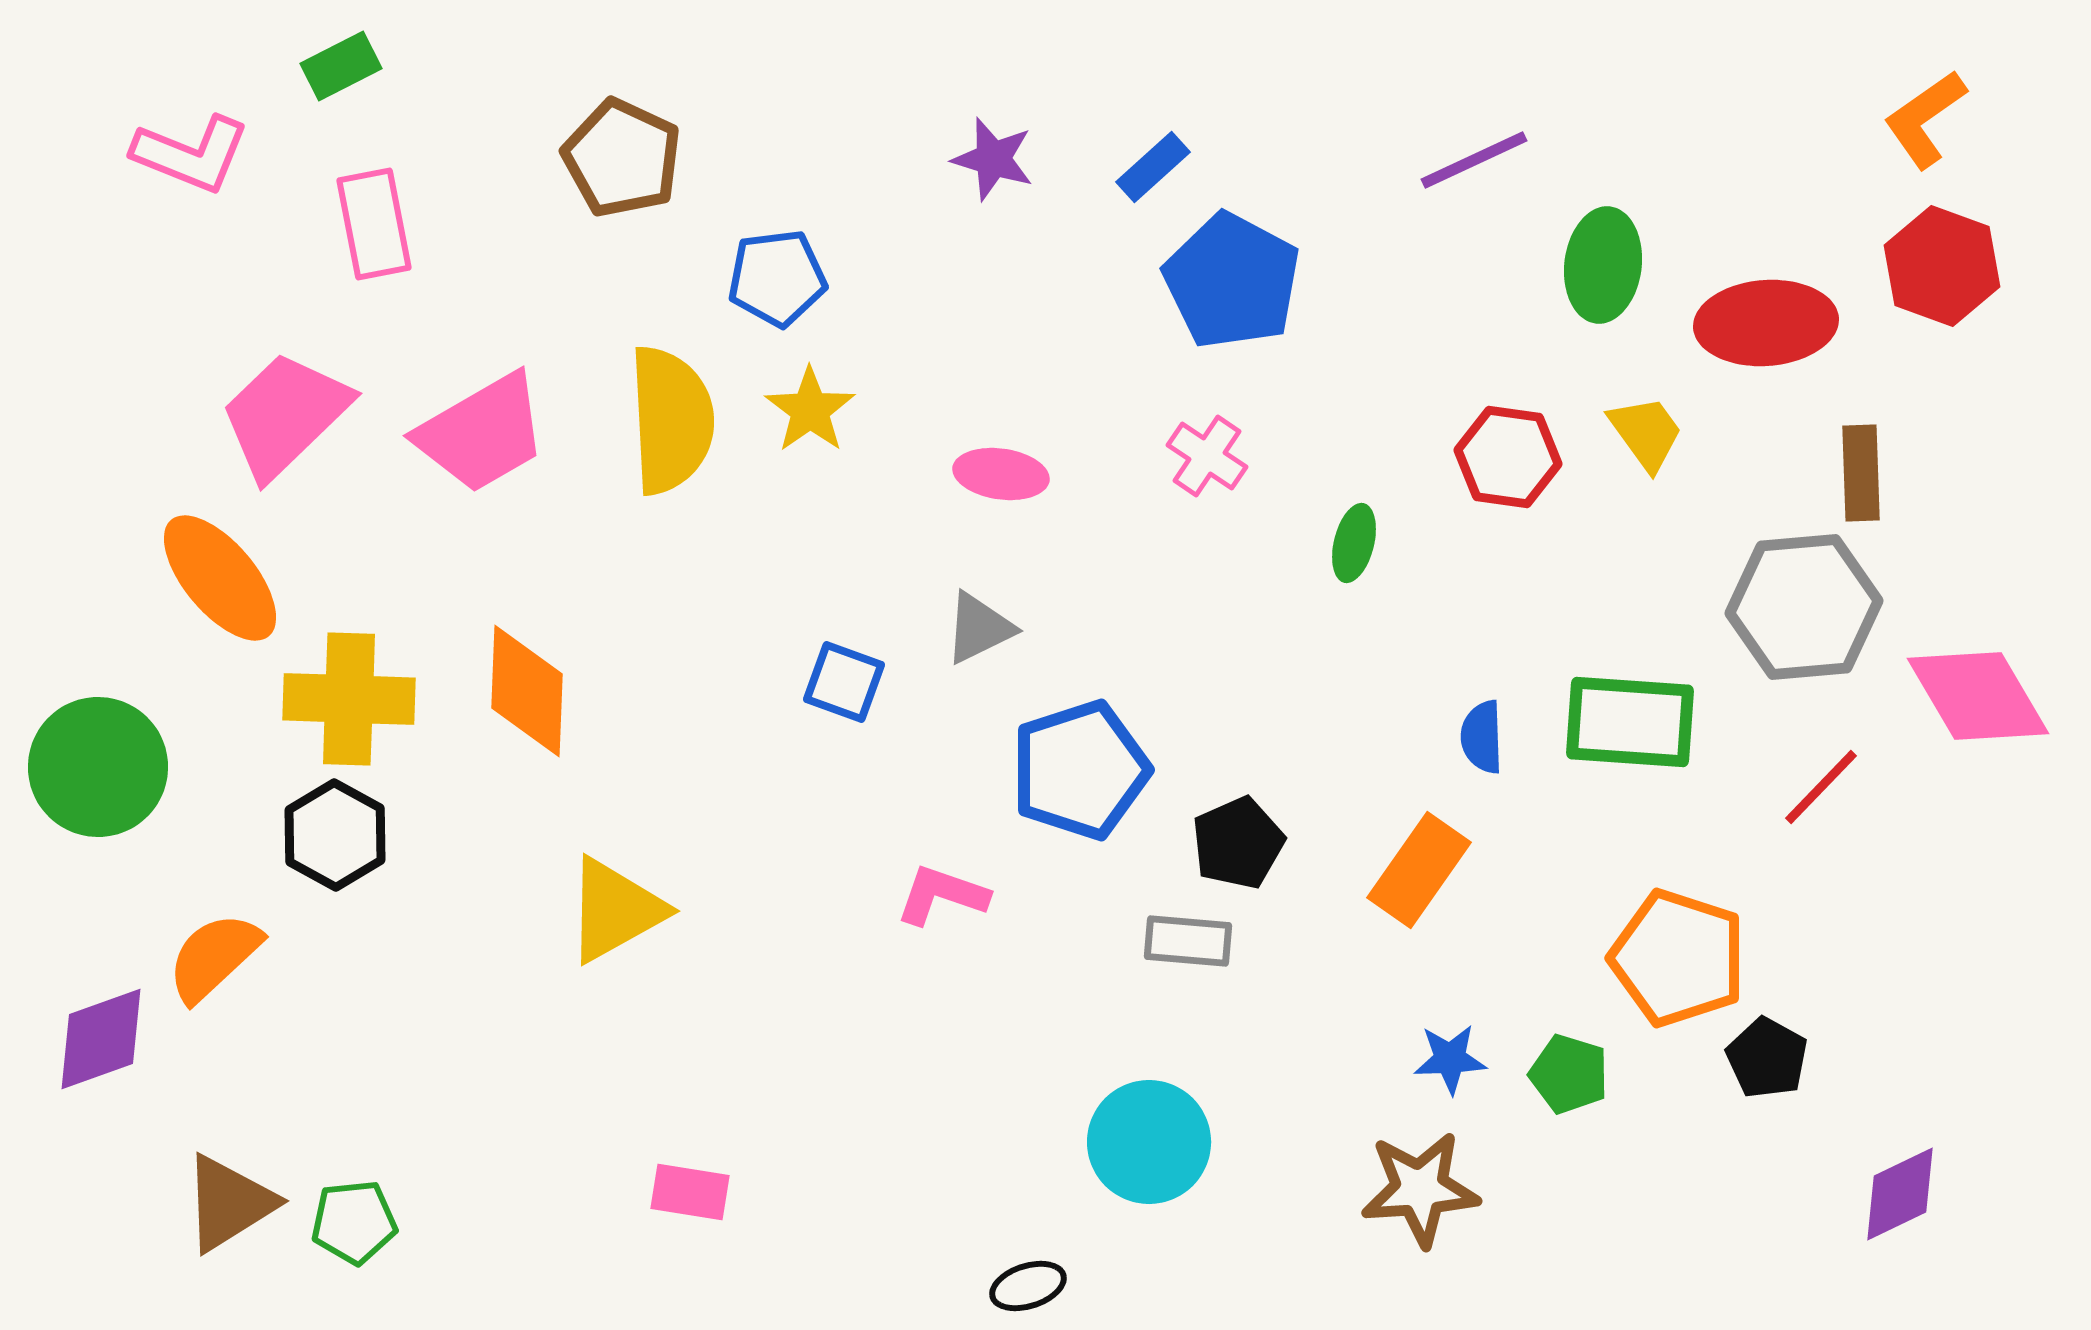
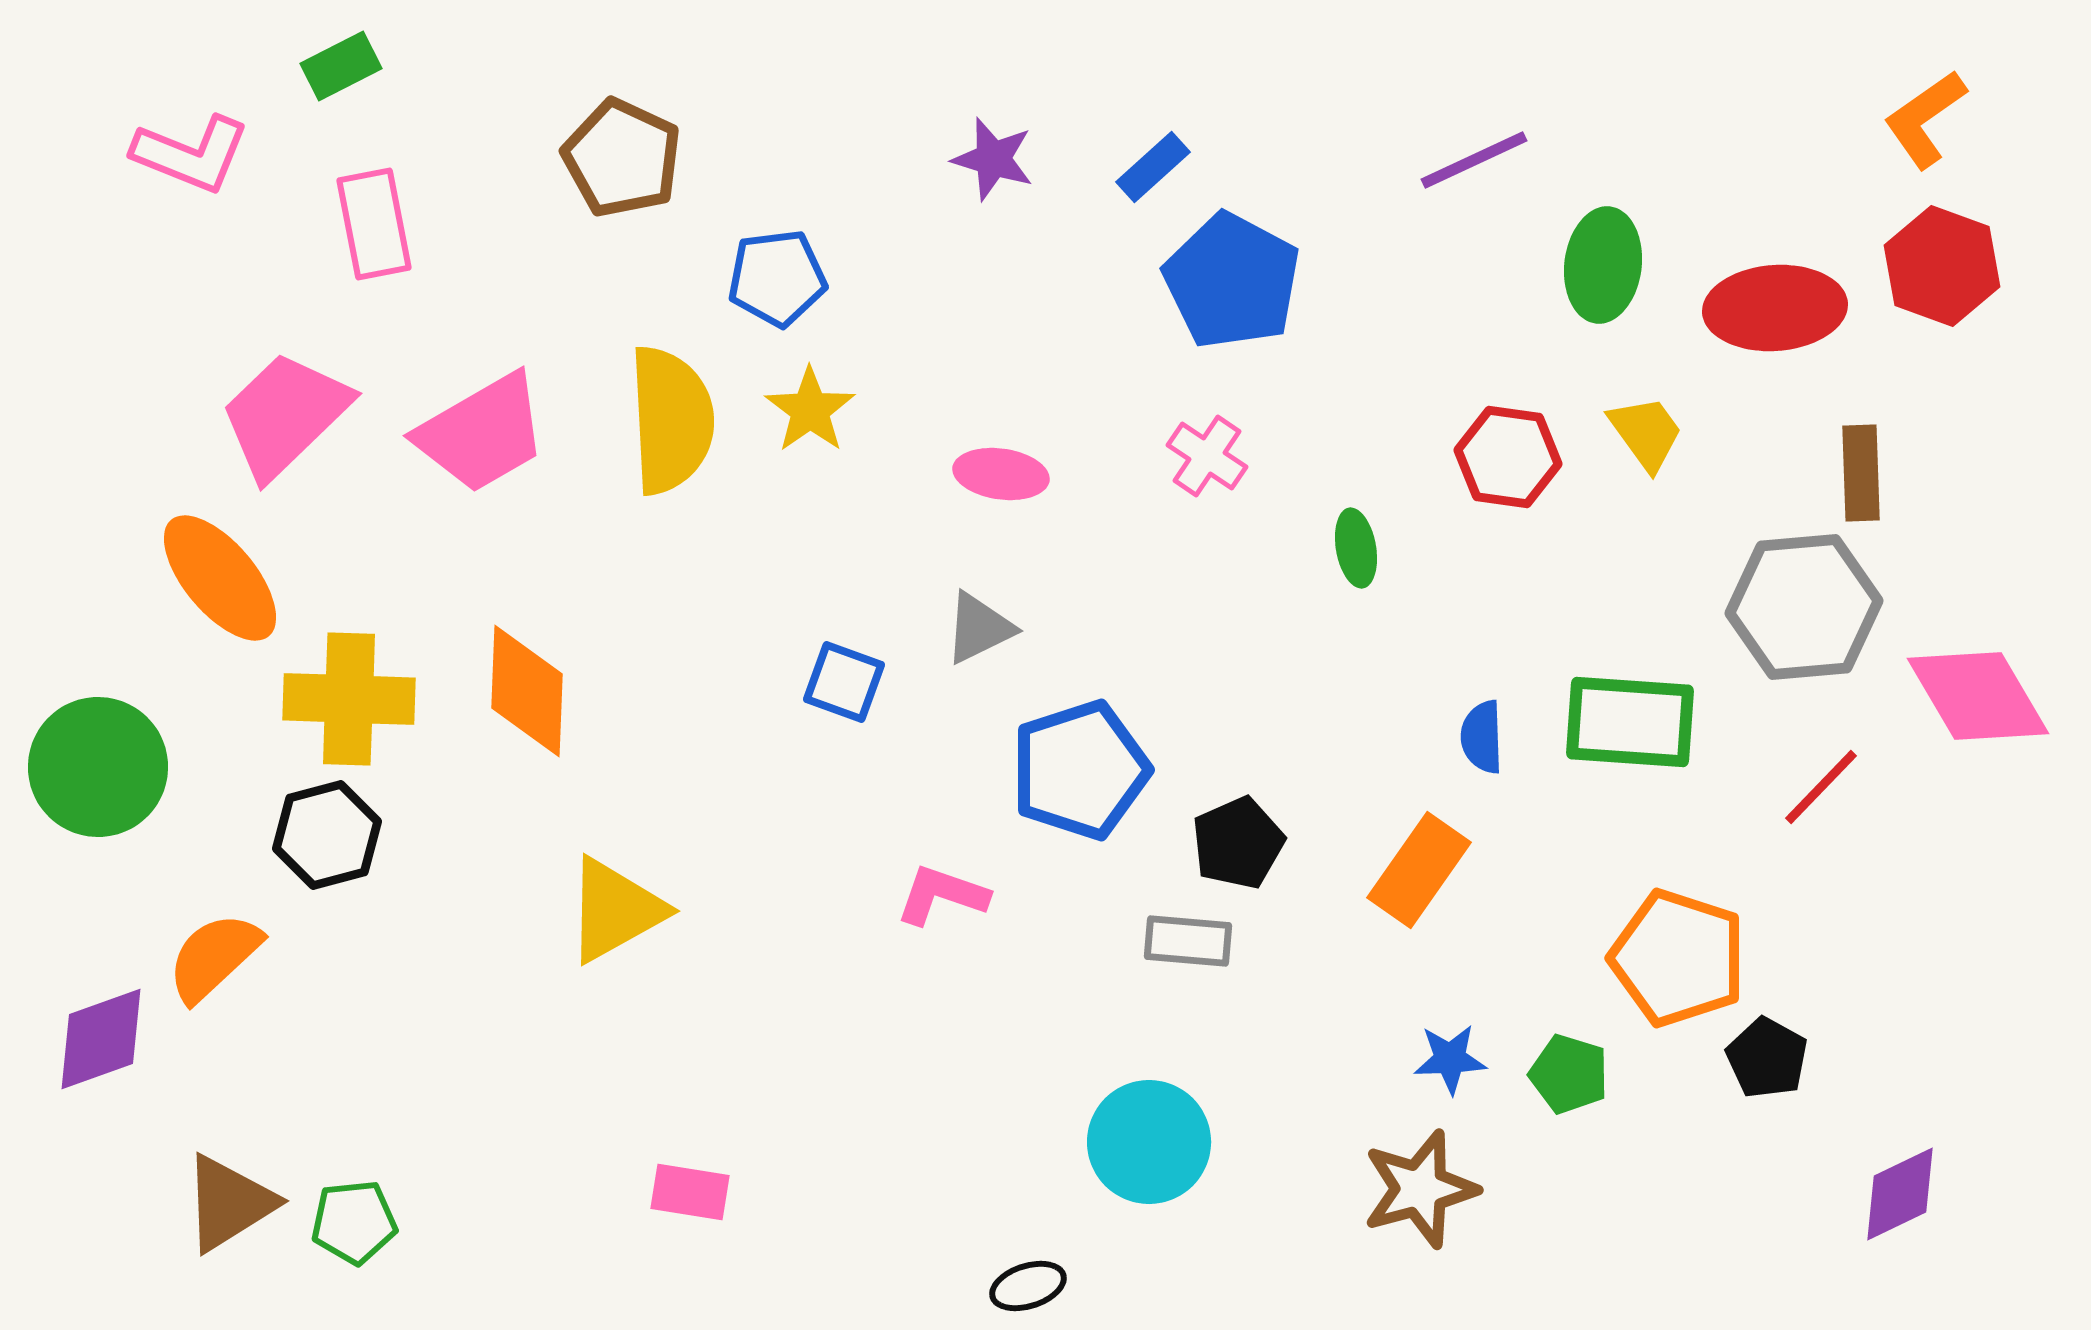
red ellipse at (1766, 323): moved 9 px right, 15 px up
green ellipse at (1354, 543): moved 2 px right, 5 px down; rotated 24 degrees counterclockwise
black hexagon at (335, 835): moved 8 px left; rotated 16 degrees clockwise
brown star at (1420, 1189): rotated 11 degrees counterclockwise
